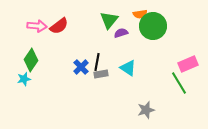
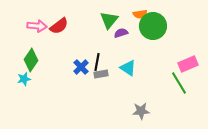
gray star: moved 5 px left, 1 px down; rotated 12 degrees clockwise
